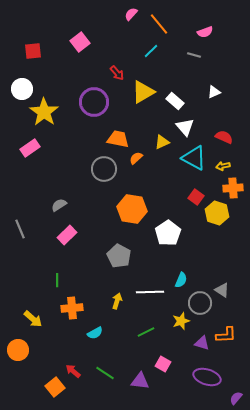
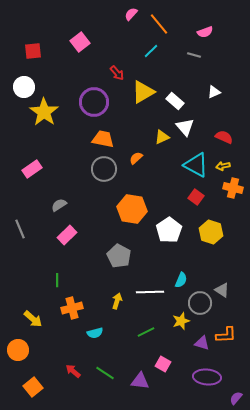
white circle at (22, 89): moved 2 px right, 2 px up
orange trapezoid at (118, 139): moved 15 px left
yellow triangle at (162, 142): moved 5 px up
pink rectangle at (30, 148): moved 2 px right, 21 px down
cyan triangle at (194, 158): moved 2 px right, 7 px down
orange cross at (233, 188): rotated 18 degrees clockwise
yellow hexagon at (217, 213): moved 6 px left, 19 px down
white pentagon at (168, 233): moved 1 px right, 3 px up
orange cross at (72, 308): rotated 10 degrees counterclockwise
cyan semicircle at (95, 333): rotated 14 degrees clockwise
purple ellipse at (207, 377): rotated 12 degrees counterclockwise
orange square at (55, 387): moved 22 px left
